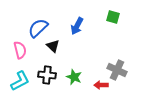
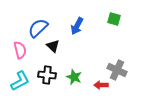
green square: moved 1 px right, 2 px down
